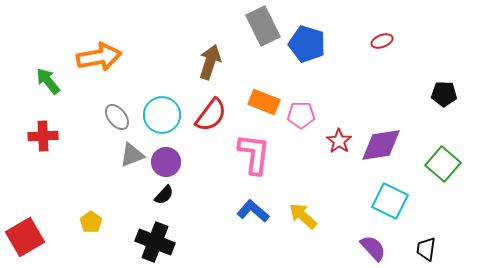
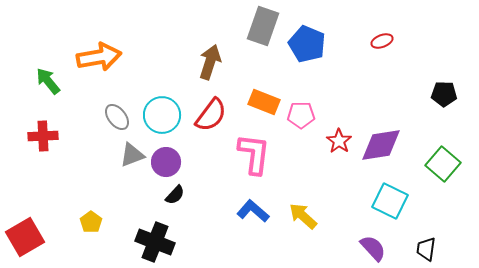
gray rectangle: rotated 45 degrees clockwise
blue pentagon: rotated 6 degrees clockwise
black semicircle: moved 11 px right
